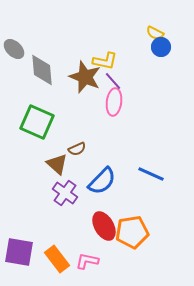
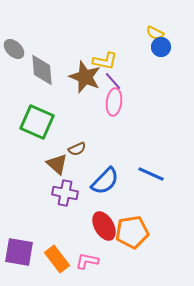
blue semicircle: moved 3 px right
purple cross: rotated 25 degrees counterclockwise
